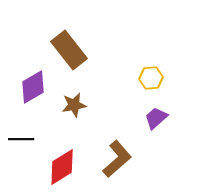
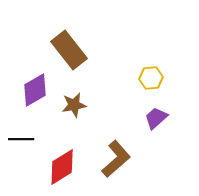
purple diamond: moved 2 px right, 3 px down
brown L-shape: moved 1 px left
